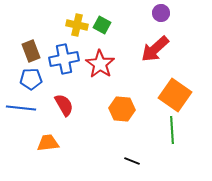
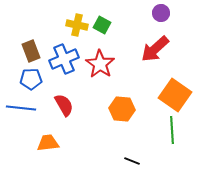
blue cross: rotated 12 degrees counterclockwise
